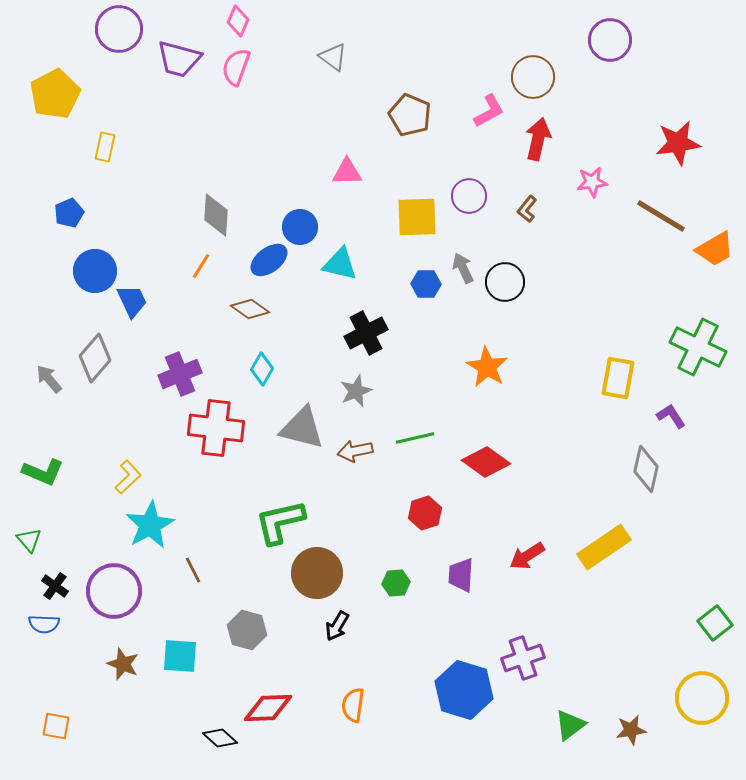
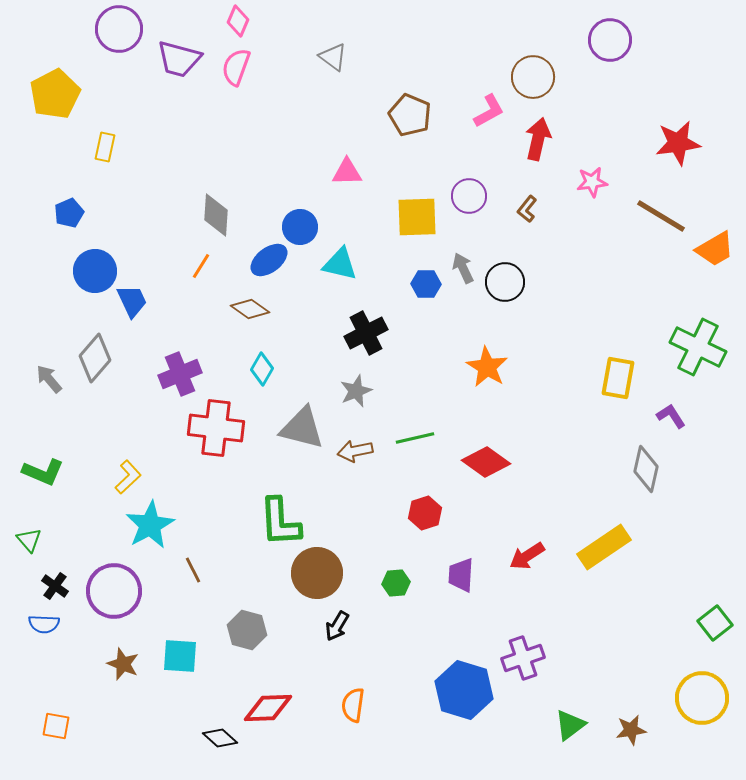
green L-shape at (280, 522): rotated 80 degrees counterclockwise
